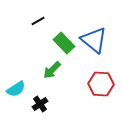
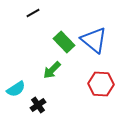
black line: moved 5 px left, 8 px up
green rectangle: moved 1 px up
black cross: moved 2 px left, 1 px down
